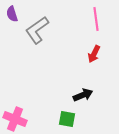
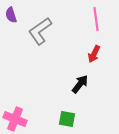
purple semicircle: moved 1 px left, 1 px down
gray L-shape: moved 3 px right, 1 px down
black arrow: moved 3 px left, 11 px up; rotated 30 degrees counterclockwise
